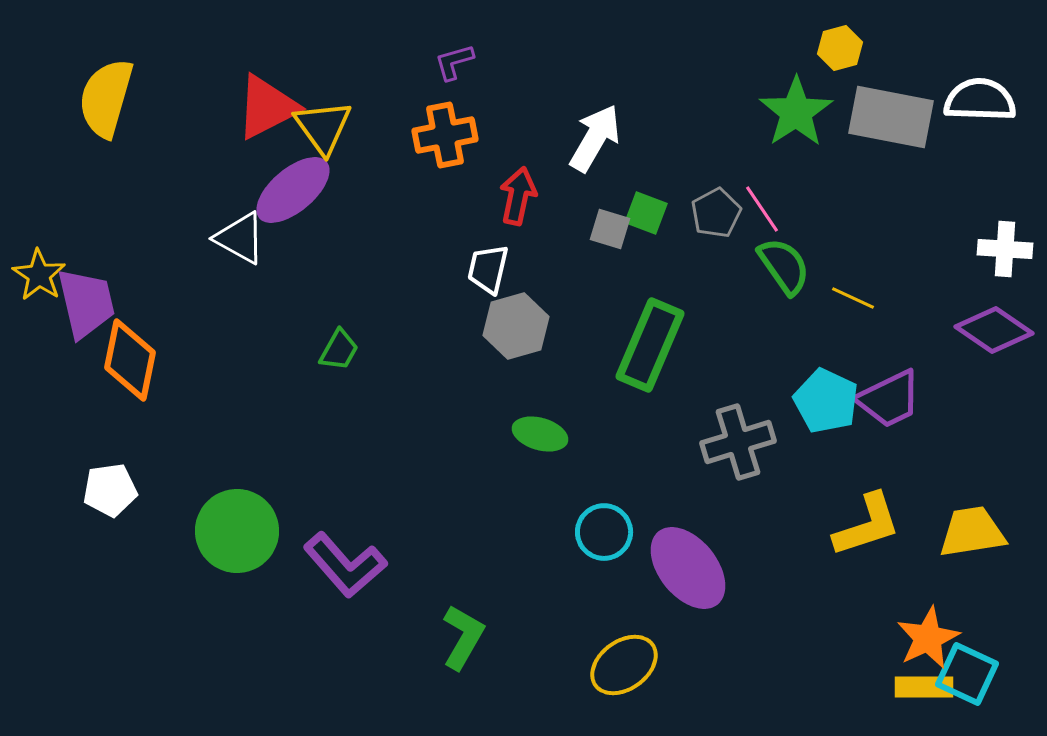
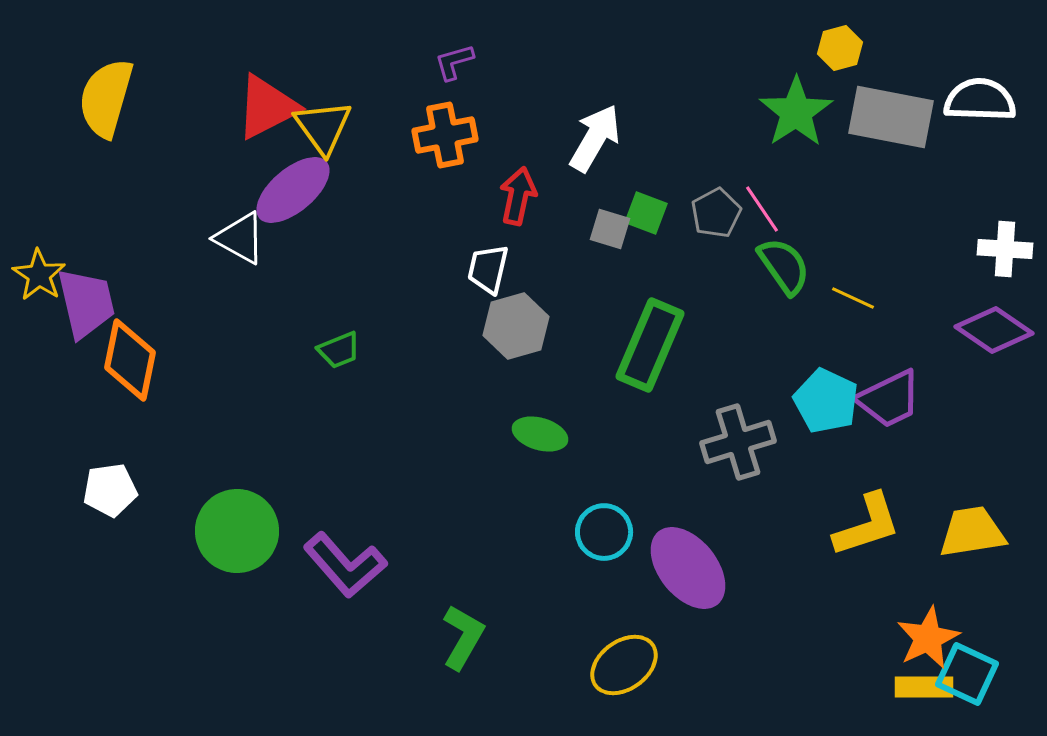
green trapezoid at (339, 350): rotated 39 degrees clockwise
